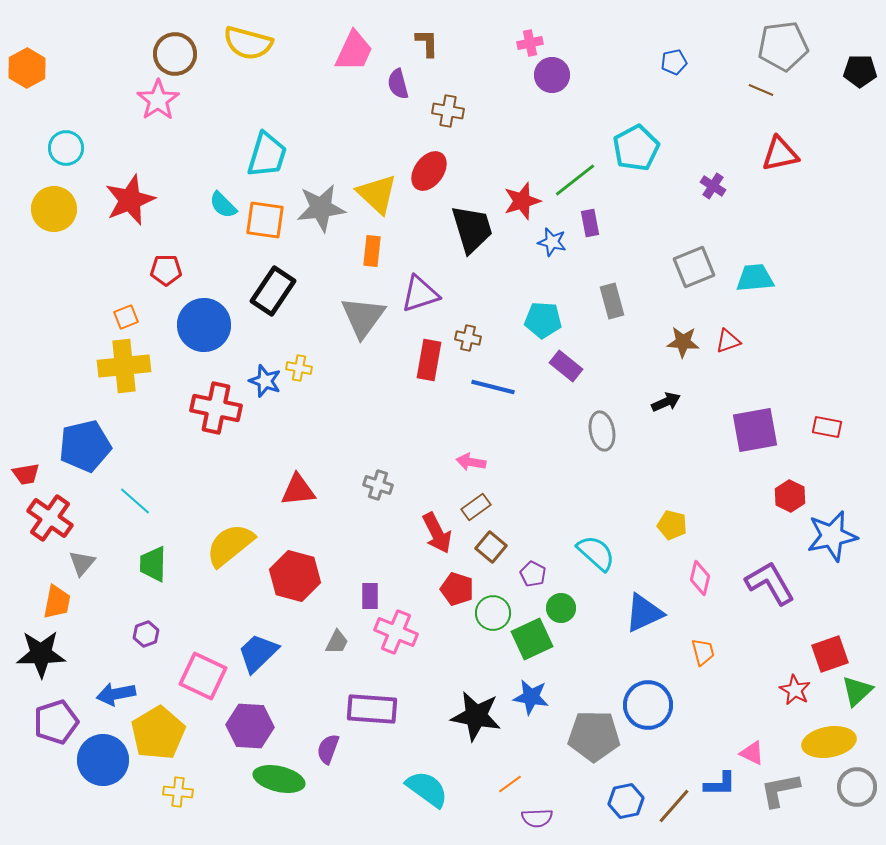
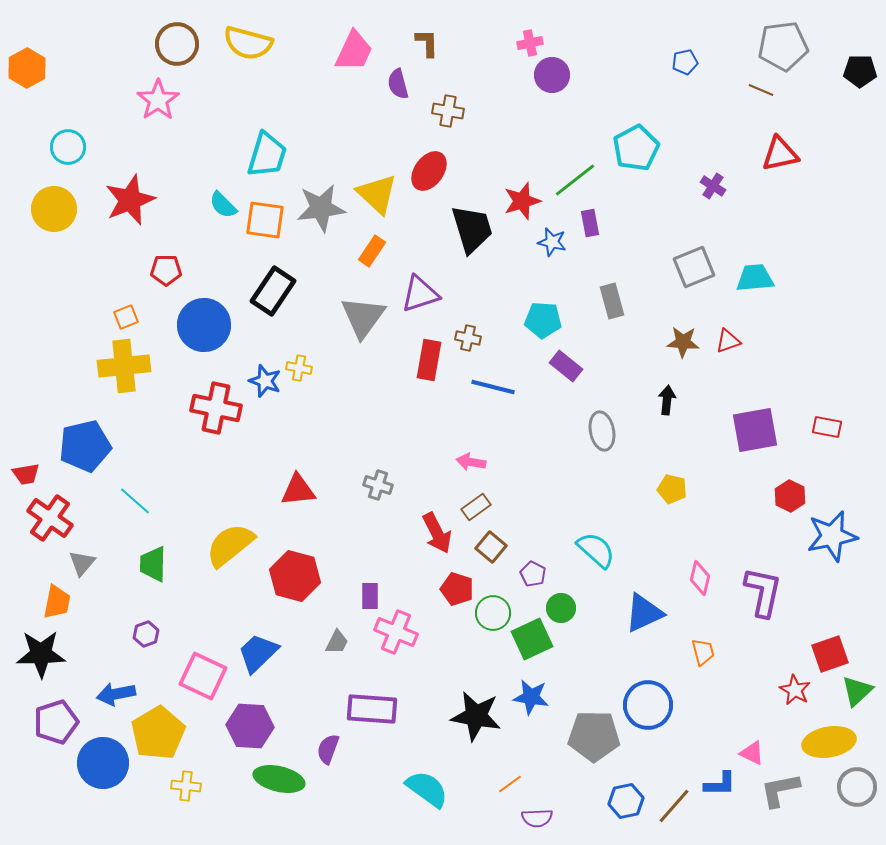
brown circle at (175, 54): moved 2 px right, 10 px up
blue pentagon at (674, 62): moved 11 px right
cyan circle at (66, 148): moved 2 px right, 1 px up
orange rectangle at (372, 251): rotated 28 degrees clockwise
black arrow at (666, 402): moved 1 px right, 2 px up; rotated 60 degrees counterclockwise
yellow pentagon at (672, 525): moved 36 px up
cyan semicircle at (596, 553): moved 3 px up
purple L-shape at (770, 583): moved 7 px left, 9 px down; rotated 42 degrees clockwise
blue circle at (103, 760): moved 3 px down
yellow cross at (178, 792): moved 8 px right, 6 px up
